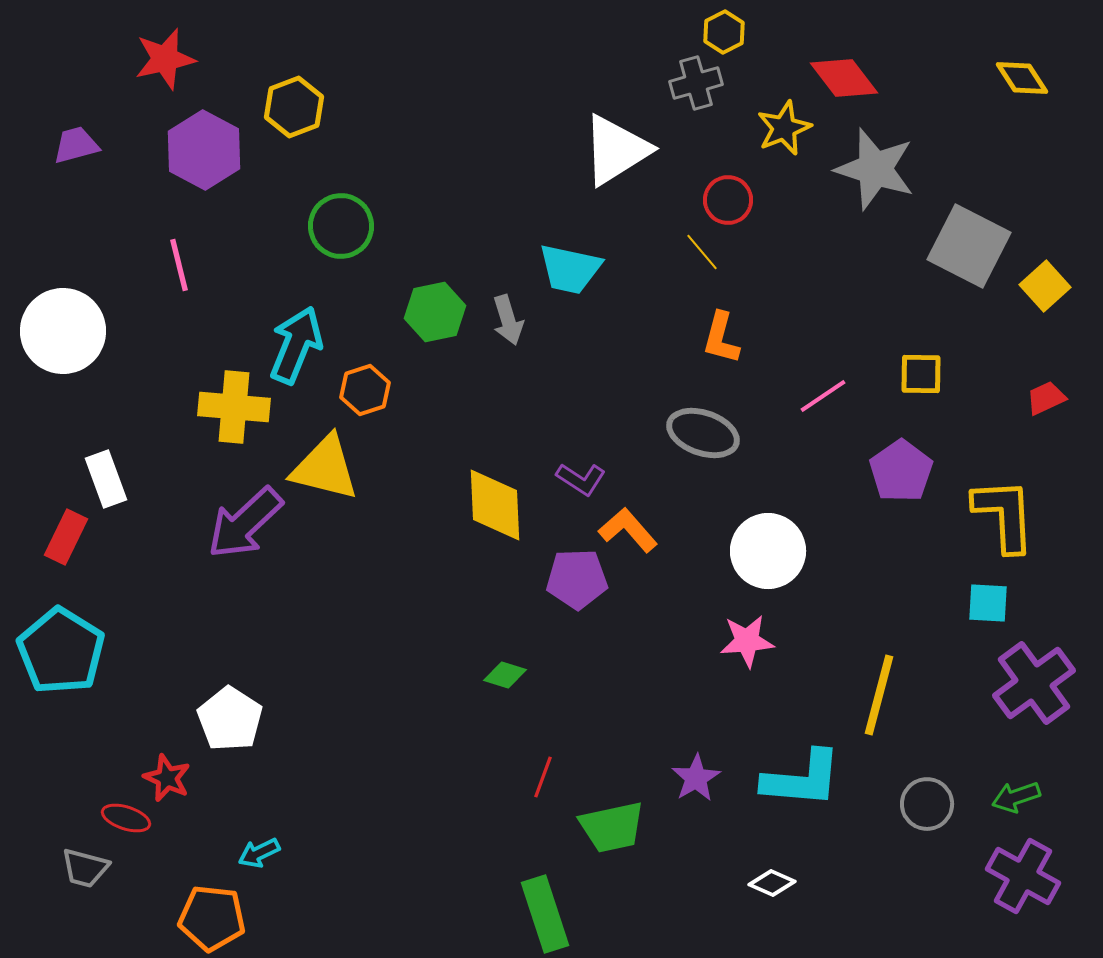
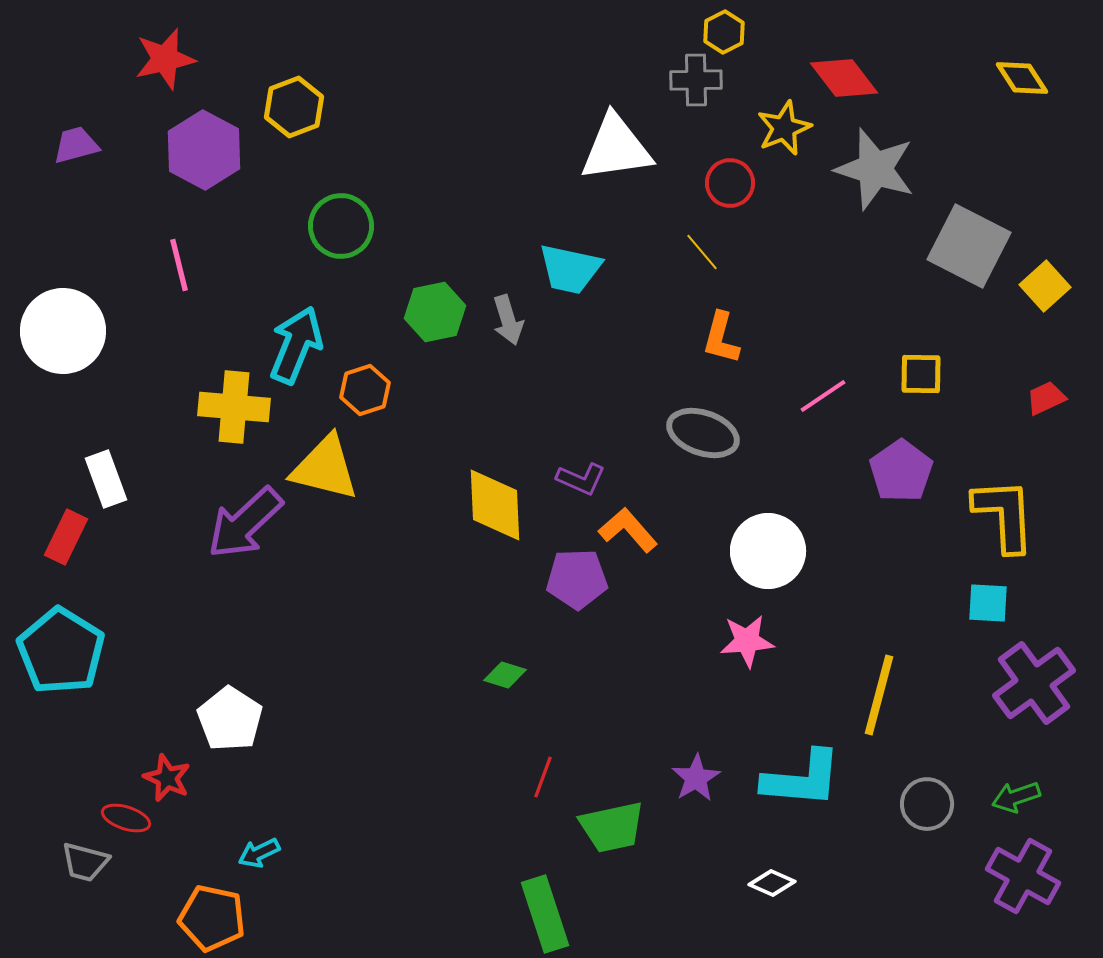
gray cross at (696, 83): moved 3 px up; rotated 15 degrees clockwise
white triangle at (616, 150): moved 2 px up; rotated 24 degrees clockwise
red circle at (728, 200): moved 2 px right, 17 px up
purple L-shape at (581, 479): rotated 9 degrees counterclockwise
gray trapezoid at (85, 868): moved 6 px up
orange pentagon at (212, 918): rotated 6 degrees clockwise
